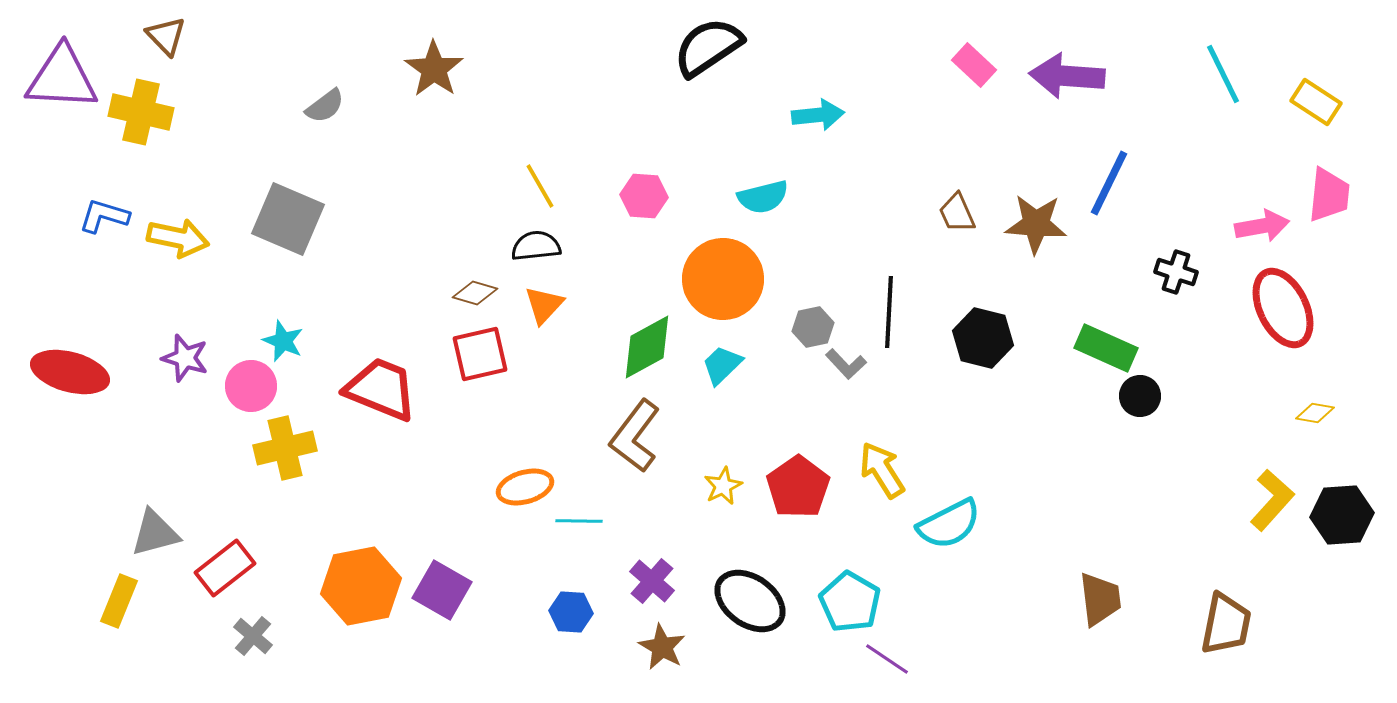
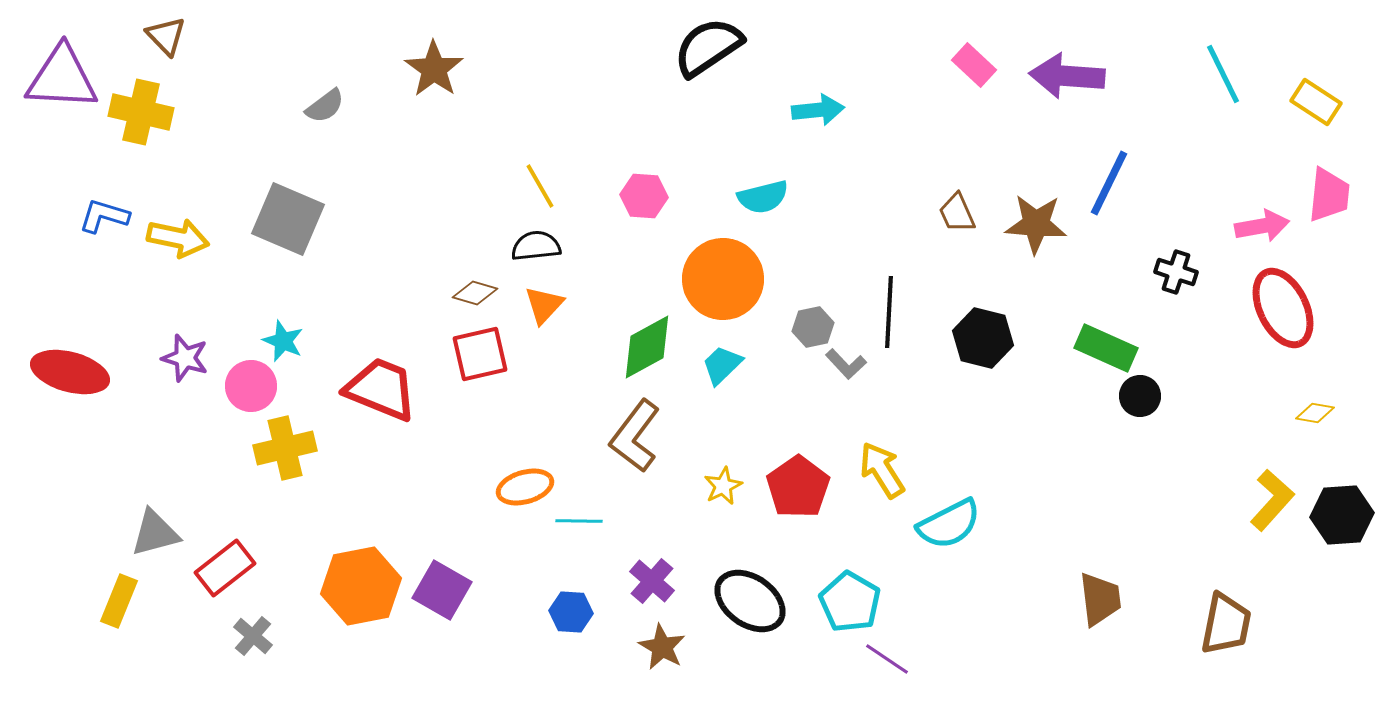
cyan arrow at (818, 115): moved 5 px up
